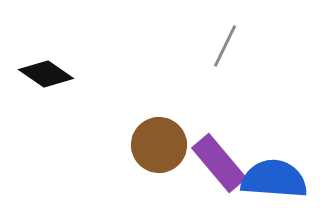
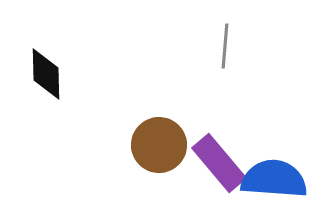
gray line: rotated 21 degrees counterclockwise
black diamond: rotated 54 degrees clockwise
